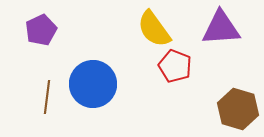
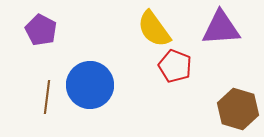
purple pentagon: rotated 20 degrees counterclockwise
blue circle: moved 3 px left, 1 px down
